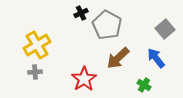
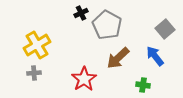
blue arrow: moved 1 px left, 2 px up
gray cross: moved 1 px left, 1 px down
green cross: moved 1 px left; rotated 24 degrees counterclockwise
